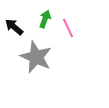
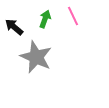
pink line: moved 5 px right, 12 px up
